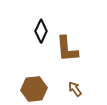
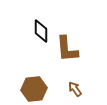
black diamond: rotated 25 degrees counterclockwise
